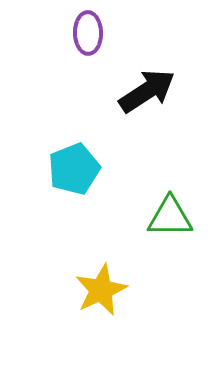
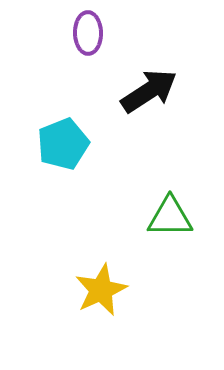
black arrow: moved 2 px right
cyan pentagon: moved 11 px left, 25 px up
